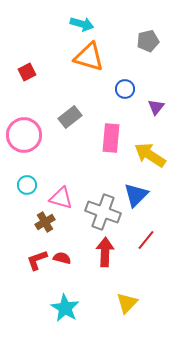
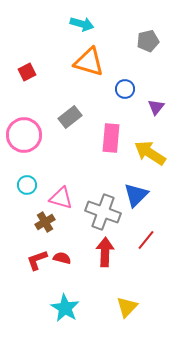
orange triangle: moved 5 px down
yellow arrow: moved 2 px up
yellow triangle: moved 4 px down
